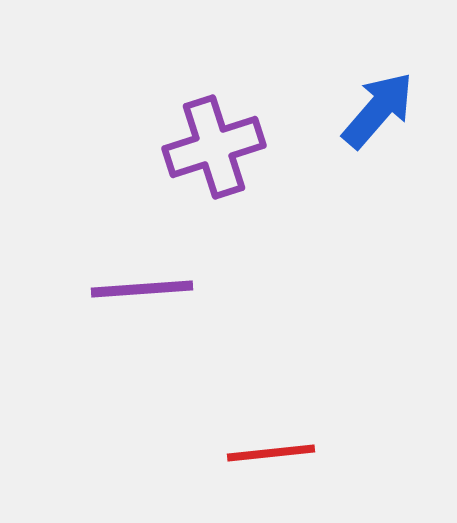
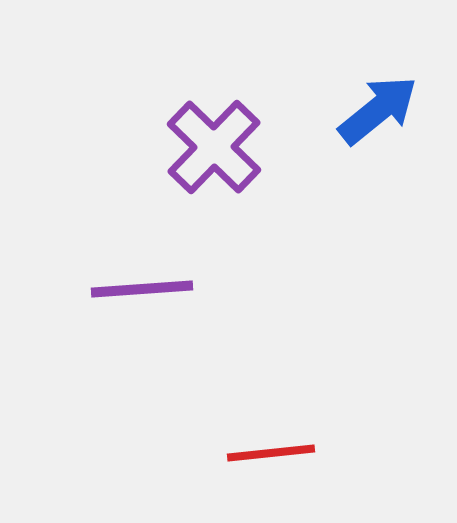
blue arrow: rotated 10 degrees clockwise
purple cross: rotated 28 degrees counterclockwise
